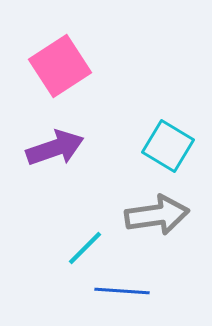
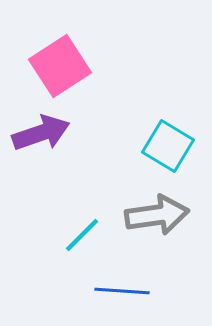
purple arrow: moved 14 px left, 15 px up
cyan line: moved 3 px left, 13 px up
